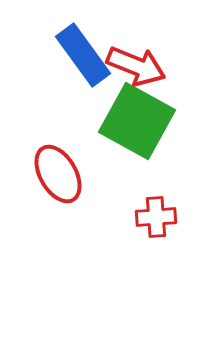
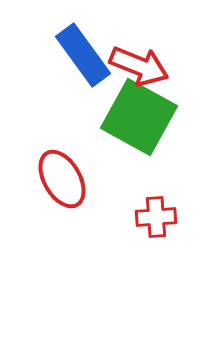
red arrow: moved 3 px right
green square: moved 2 px right, 4 px up
red ellipse: moved 4 px right, 5 px down
